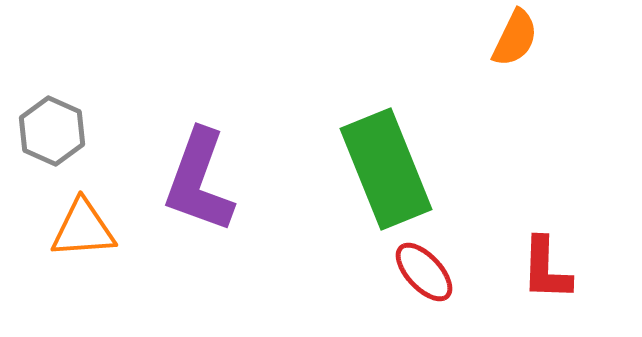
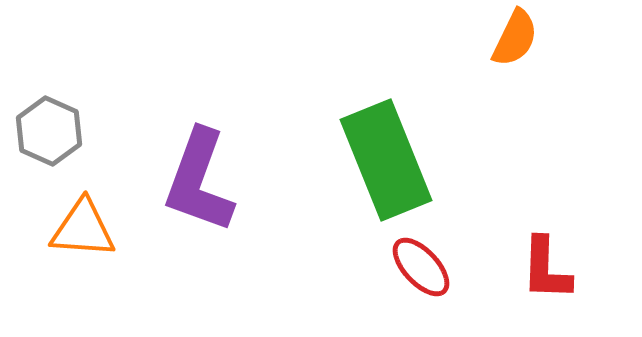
gray hexagon: moved 3 px left
green rectangle: moved 9 px up
orange triangle: rotated 8 degrees clockwise
red ellipse: moved 3 px left, 5 px up
